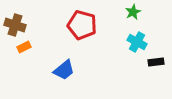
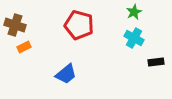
green star: moved 1 px right
red pentagon: moved 3 px left
cyan cross: moved 3 px left, 4 px up
blue trapezoid: moved 2 px right, 4 px down
